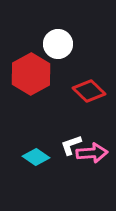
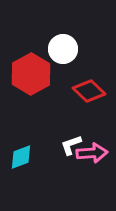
white circle: moved 5 px right, 5 px down
cyan diamond: moved 15 px left; rotated 56 degrees counterclockwise
